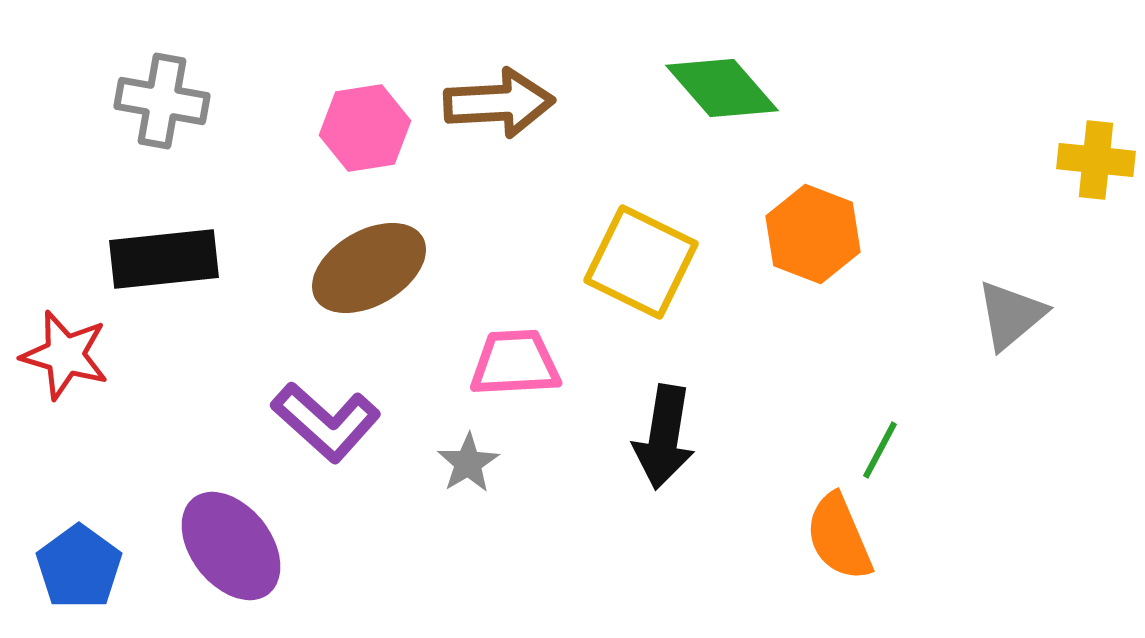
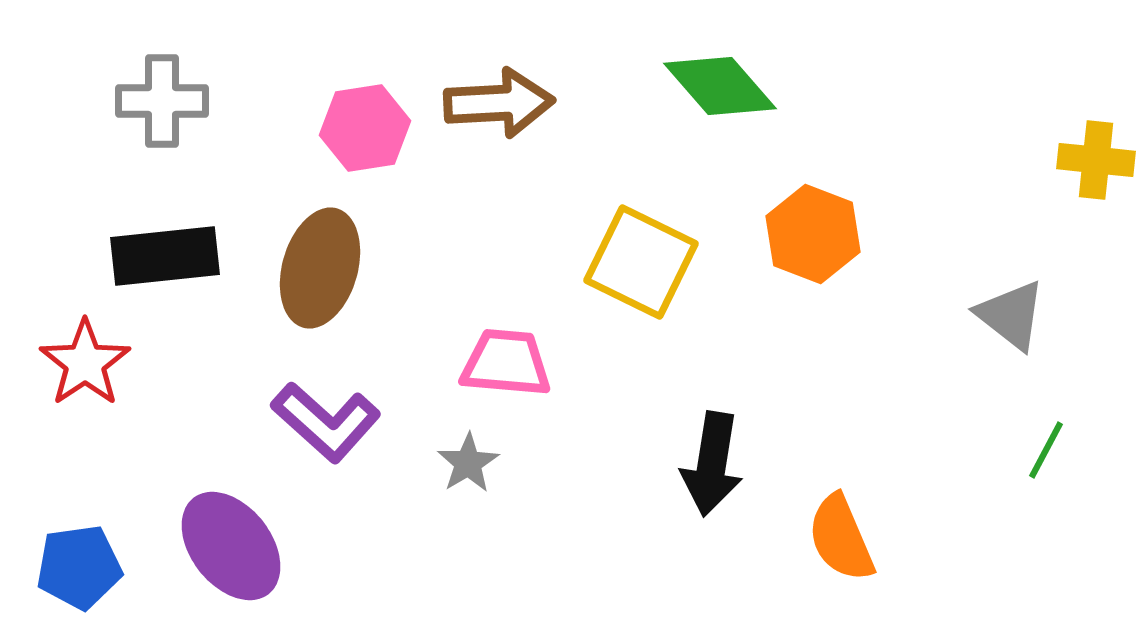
green diamond: moved 2 px left, 2 px up
gray cross: rotated 10 degrees counterclockwise
black rectangle: moved 1 px right, 3 px up
brown ellipse: moved 49 px left; rotated 44 degrees counterclockwise
gray triangle: rotated 42 degrees counterclockwise
red star: moved 20 px right, 8 px down; rotated 22 degrees clockwise
pink trapezoid: moved 9 px left; rotated 8 degrees clockwise
black arrow: moved 48 px right, 27 px down
green line: moved 166 px right
orange semicircle: moved 2 px right, 1 px down
blue pentagon: rotated 28 degrees clockwise
